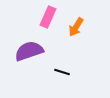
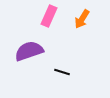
pink rectangle: moved 1 px right, 1 px up
orange arrow: moved 6 px right, 8 px up
